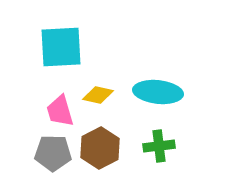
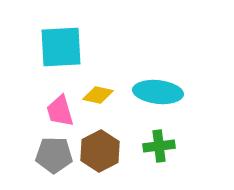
brown hexagon: moved 3 px down
gray pentagon: moved 1 px right, 2 px down
